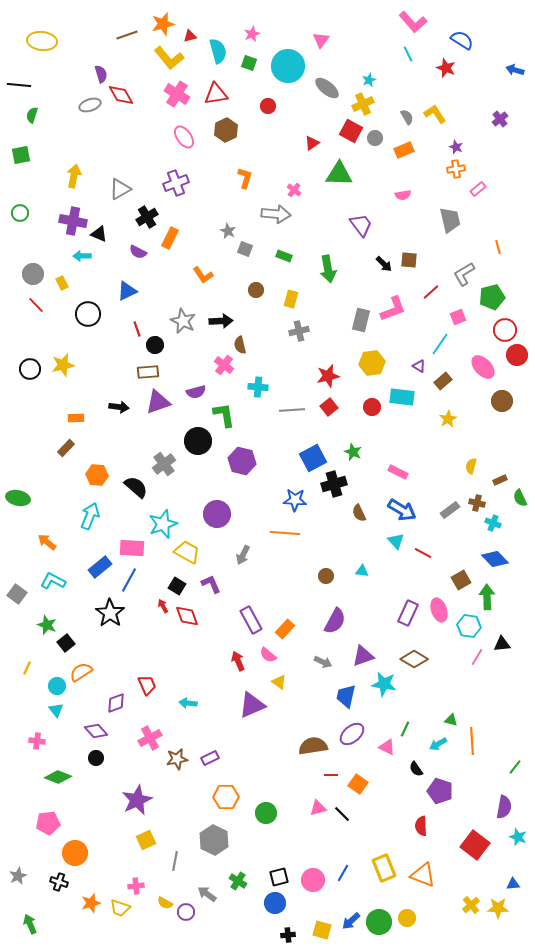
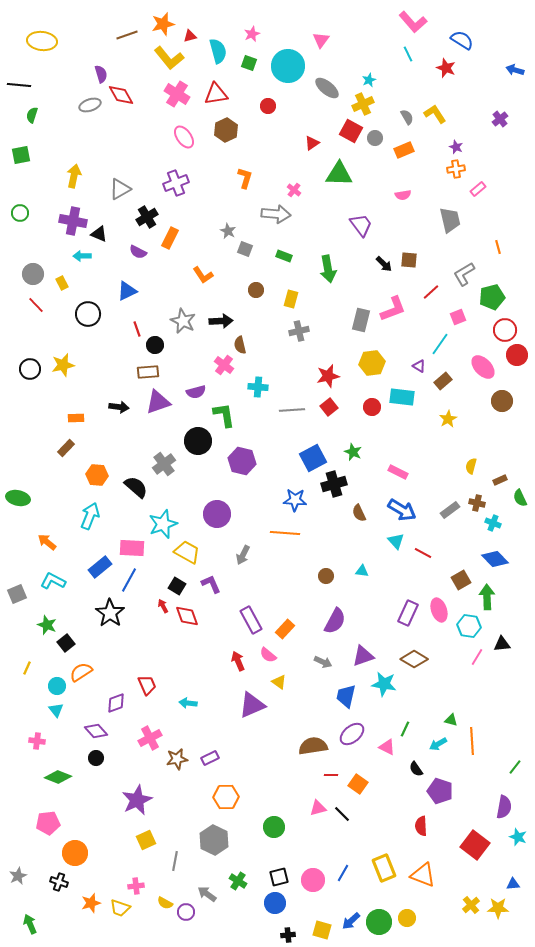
gray square at (17, 594): rotated 30 degrees clockwise
green circle at (266, 813): moved 8 px right, 14 px down
